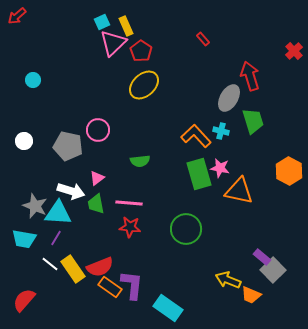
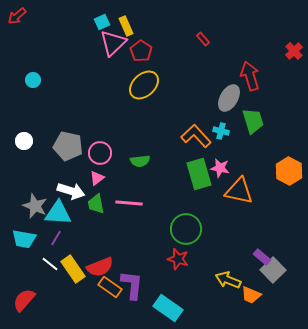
pink circle at (98, 130): moved 2 px right, 23 px down
red star at (130, 227): moved 48 px right, 32 px down; rotated 10 degrees clockwise
